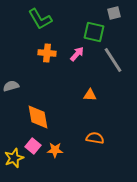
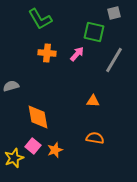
gray line: moved 1 px right; rotated 64 degrees clockwise
orange triangle: moved 3 px right, 6 px down
orange star: rotated 21 degrees counterclockwise
